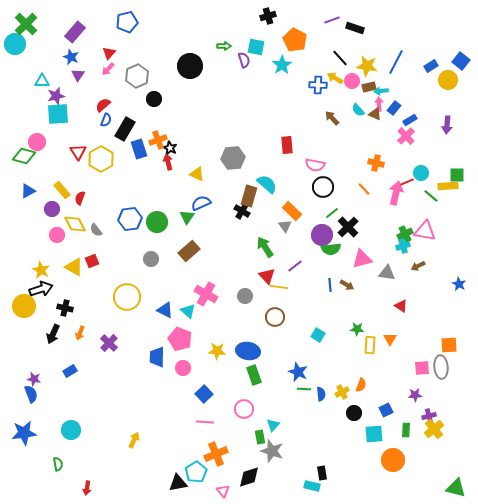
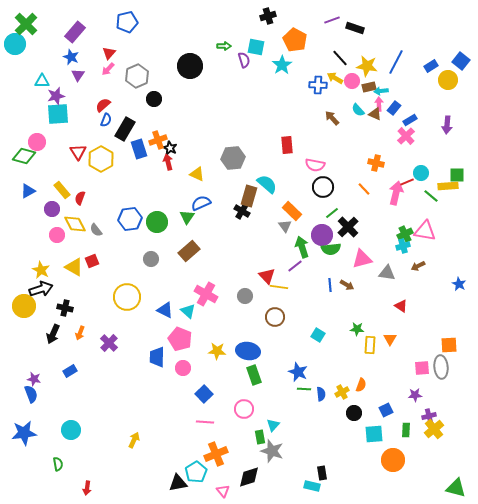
green arrow at (265, 247): moved 37 px right; rotated 15 degrees clockwise
